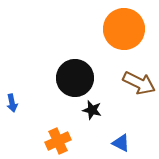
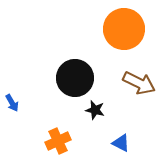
blue arrow: rotated 18 degrees counterclockwise
black star: moved 3 px right
